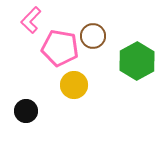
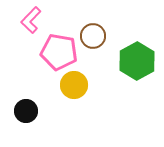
pink pentagon: moved 1 px left, 4 px down
